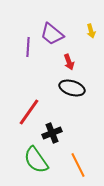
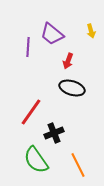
red arrow: moved 1 px left, 1 px up; rotated 42 degrees clockwise
red line: moved 2 px right
black cross: moved 2 px right
